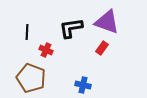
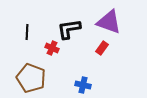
purple triangle: moved 2 px right
black L-shape: moved 2 px left, 1 px down
red cross: moved 6 px right, 2 px up
